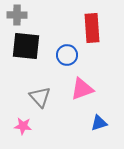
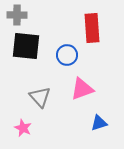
pink star: moved 2 px down; rotated 18 degrees clockwise
